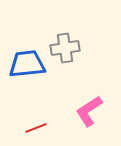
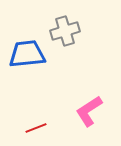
gray cross: moved 17 px up; rotated 8 degrees counterclockwise
blue trapezoid: moved 10 px up
